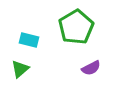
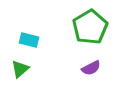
green pentagon: moved 14 px right
